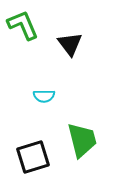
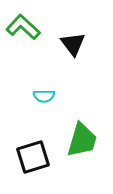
green L-shape: moved 2 px down; rotated 24 degrees counterclockwise
black triangle: moved 3 px right
green trapezoid: rotated 30 degrees clockwise
